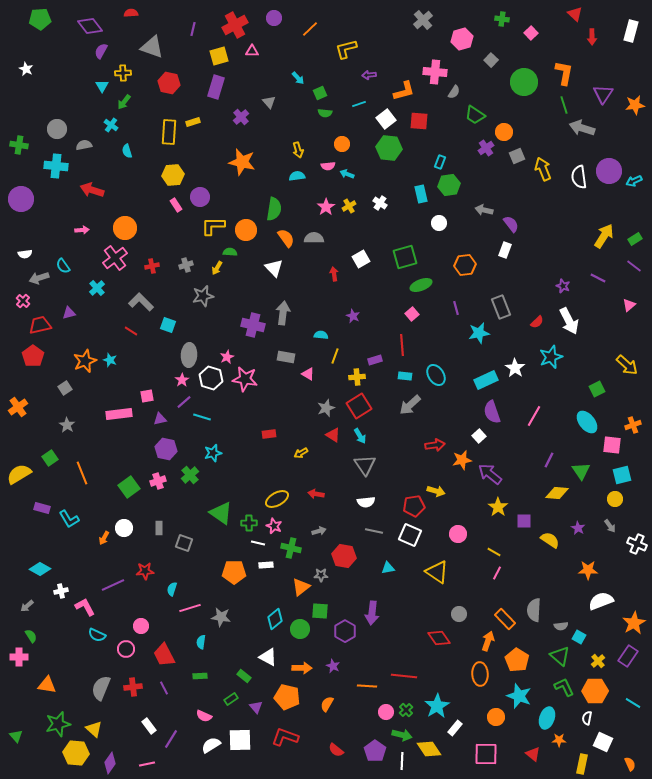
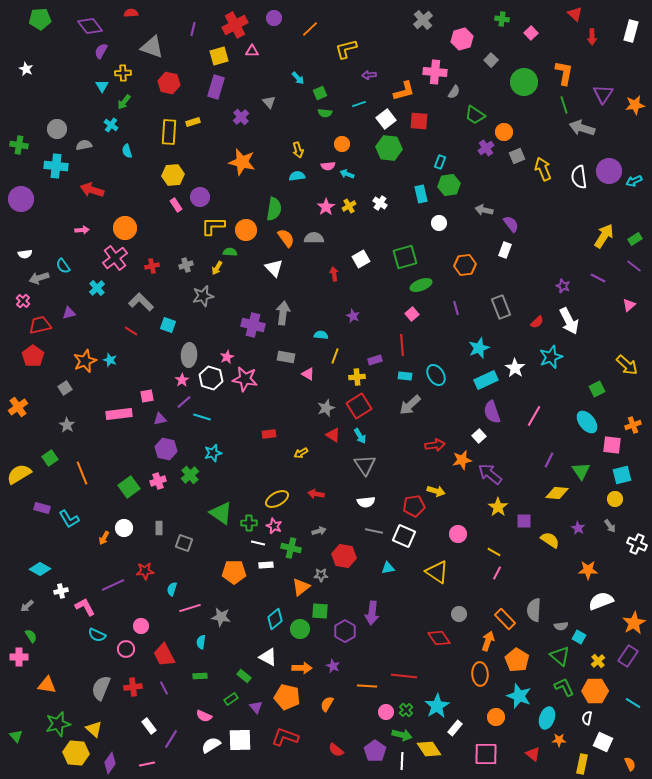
cyan star at (479, 333): moved 15 px down; rotated 10 degrees counterclockwise
white square at (410, 535): moved 6 px left, 1 px down
